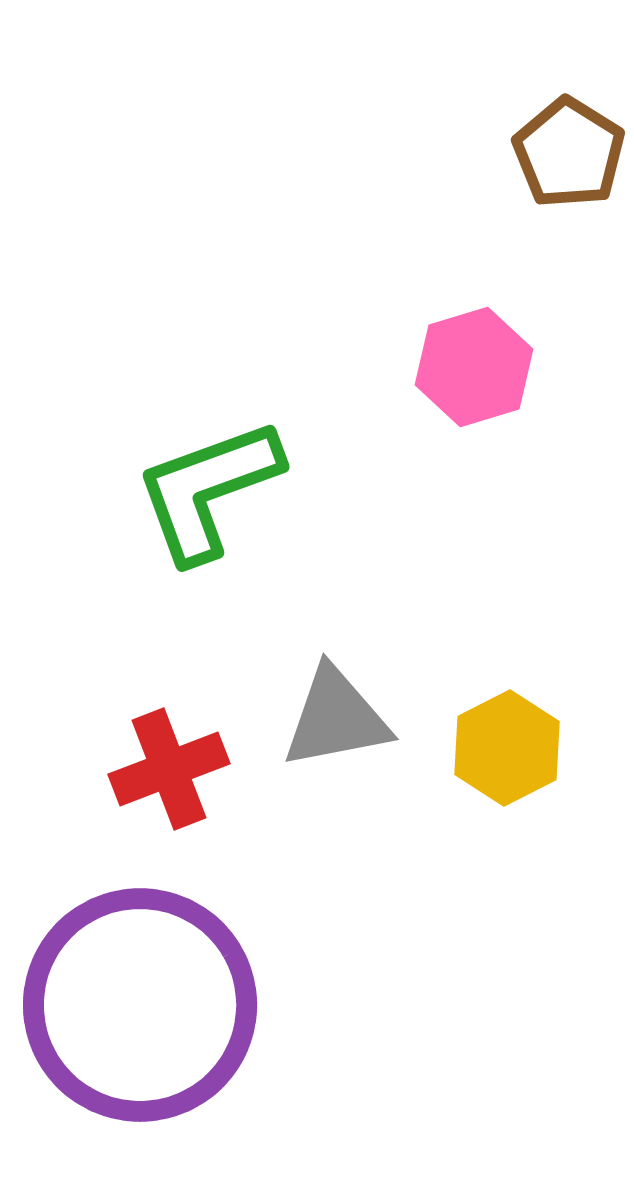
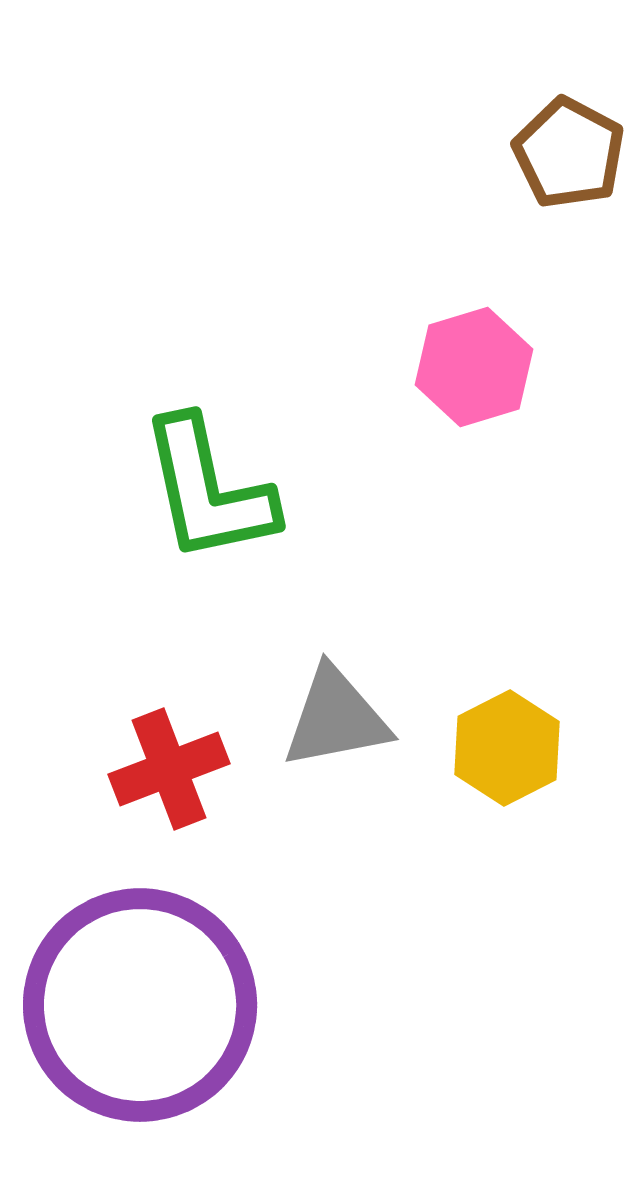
brown pentagon: rotated 4 degrees counterclockwise
green L-shape: rotated 82 degrees counterclockwise
